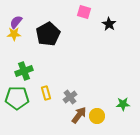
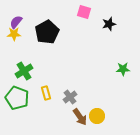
black star: rotated 24 degrees clockwise
black pentagon: moved 1 px left, 2 px up
green cross: rotated 12 degrees counterclockwise
green pentagon: rotated 20 degrees clockwise
green star: moved 35 px up
brown arrow: moved 1 px right, 2 px down; rotated 108 degrees clockwise
